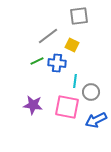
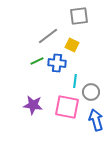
blue arrow: rotated 100 degrees clockwise
